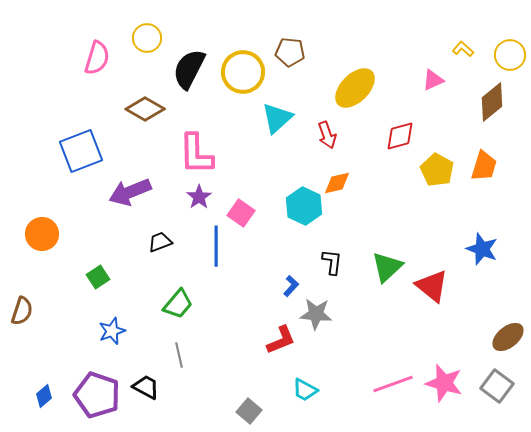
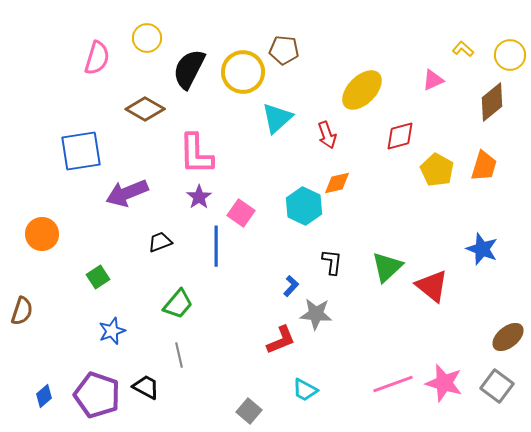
brown pentagon at (290, 52): moved 6 px left, 2 px up
yellow ellipse at (355, 88): moved 7 px right, 2 px down
blue square at (81, 151): rotated 12 degrees clockwise
purple arrow at (130, 192): moved 3 px left, 1 px down
